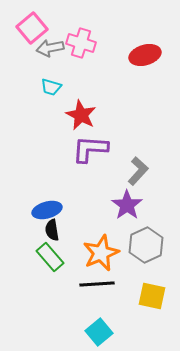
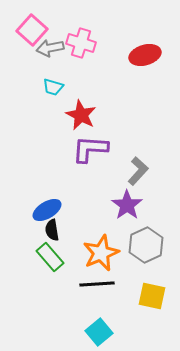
pink square: moved 2 px down; rotated 8 degrees counterclockwise
cyan trapezoid: moved 2 px right
blue ellipse: rotated 16 degrees counterclockwise
